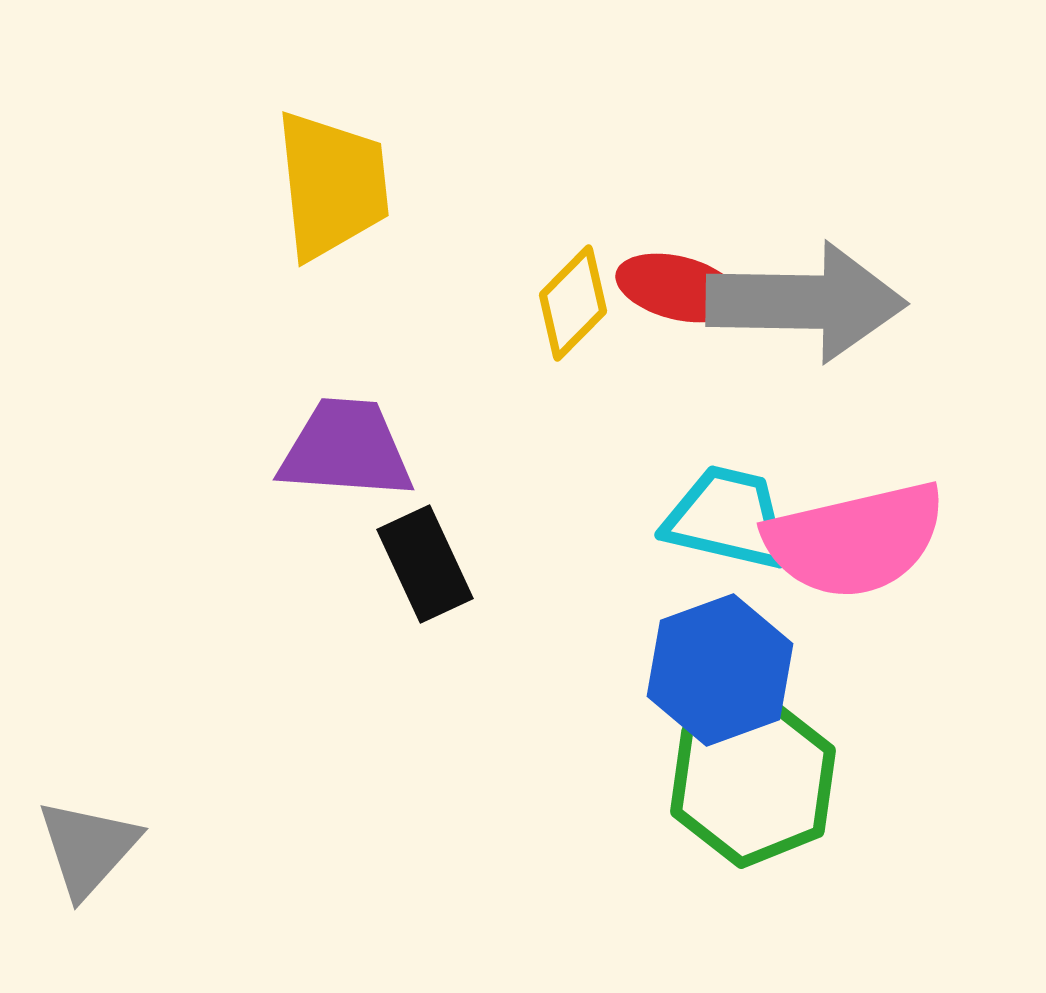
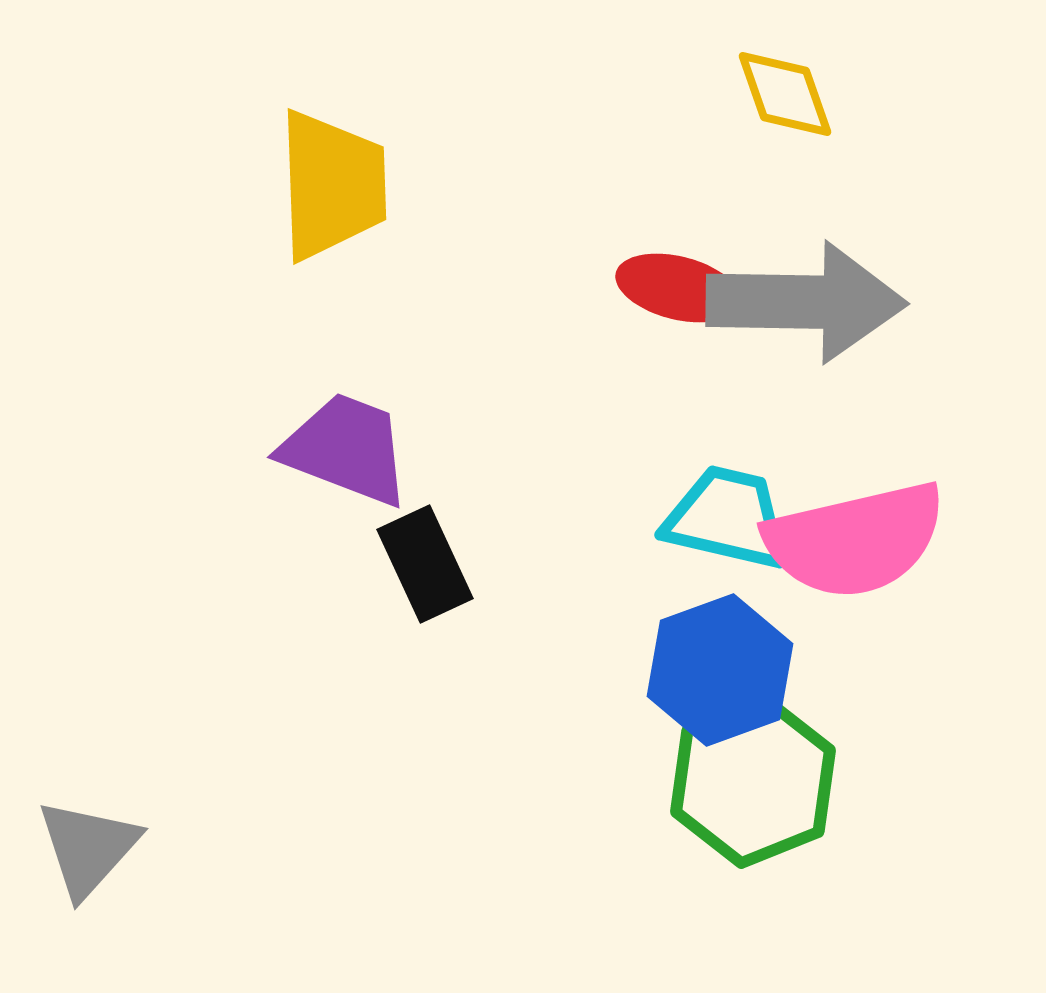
yellow trapezoid: rotated 4 degrees clockwise
yellow diamond: moved 212 px right, 209 px up; rotated 64 degrees counterclockwise
purple trapezoid: rotated 17 degrees clockwise
